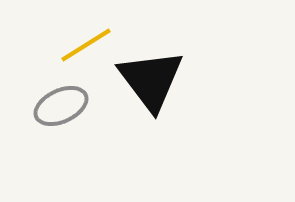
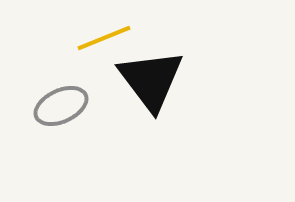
yellow line: moved 18 px right, 7 px up; rotated 10 degrees clockwise
